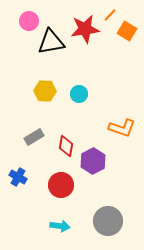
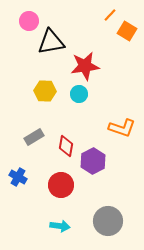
red star: moved 37 px down
